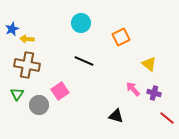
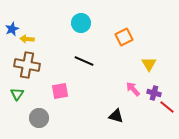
orange square: moved 3 px right
yellow triangle: rotated 21 degrees clockwise
pink square: rotated 24 degrees clockwise
gray circle: moved 13 px down
red line: moved 11 px up
